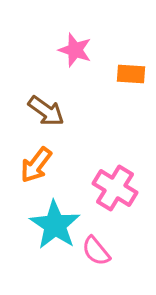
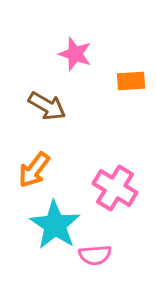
pink star: moved 4 px down
orange rectangle: moved 7 px down; rotated 8 degrees counterclockwise
brown arrow: moved 1 px right, 5 px up; rotated 6 degrees counterclockwise
orange arrow: moved 2 px left, 5 px down
pink semicircle: moved 1 px left, 4 px down; rotated 56 degrees counterclockwise
